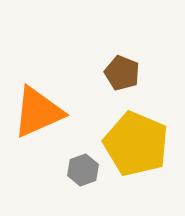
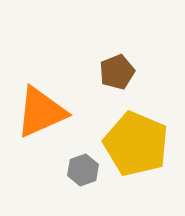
brown pentagon: moved 5 px left, 1 px up; rotated 28 degrees clockwise
orange triangle: moved 3 px right
